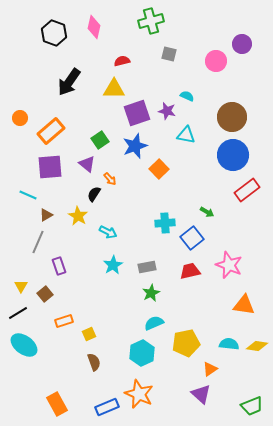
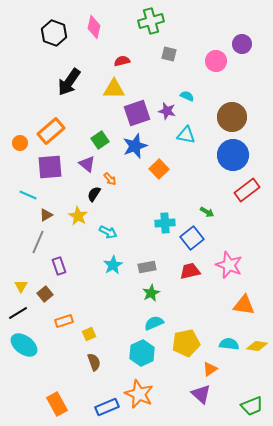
orange circle at (20, 118): moved 25 px down
